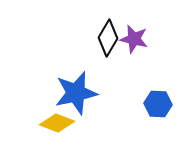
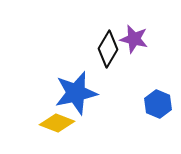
black diamond: moved 11 px down
blue hexagon: rotated 20 degrees clockwise
